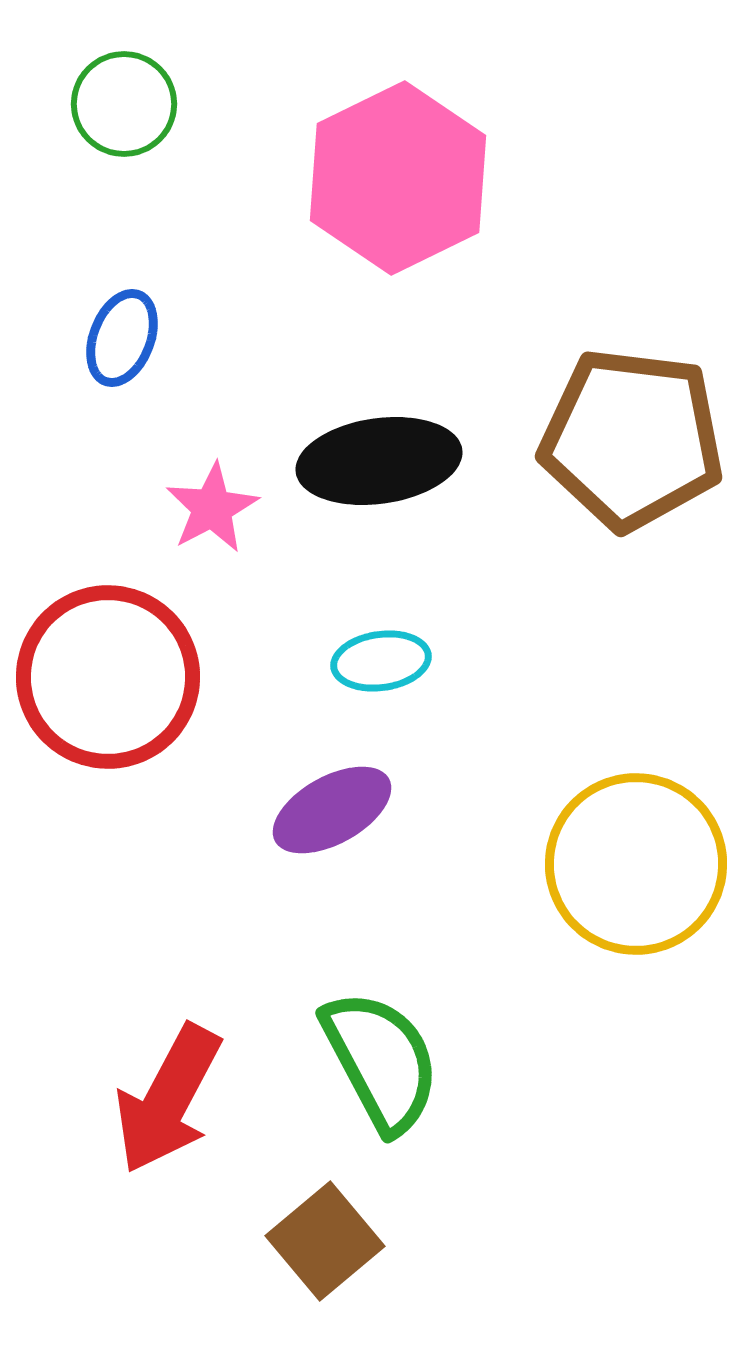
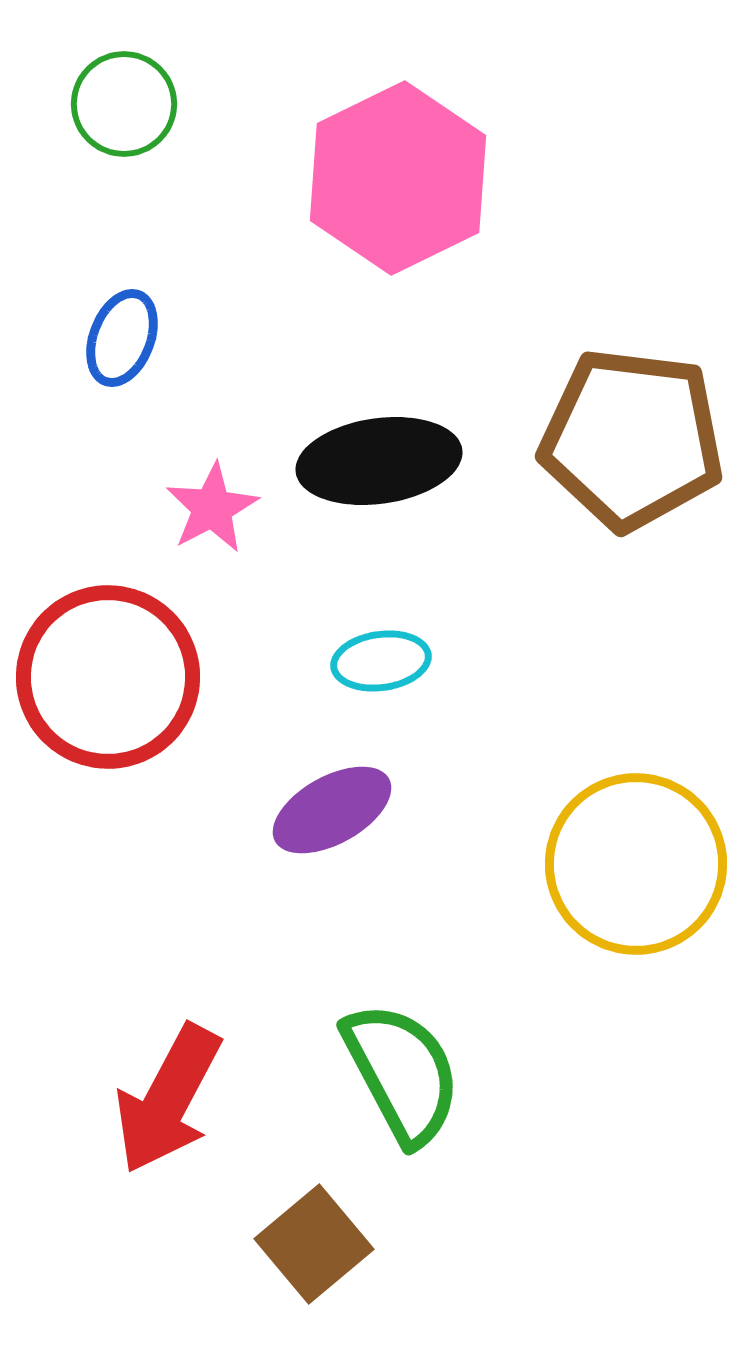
green semicircle: moved 21 px right, 12 px down
brown square: moved 11 px left, 3 px down
